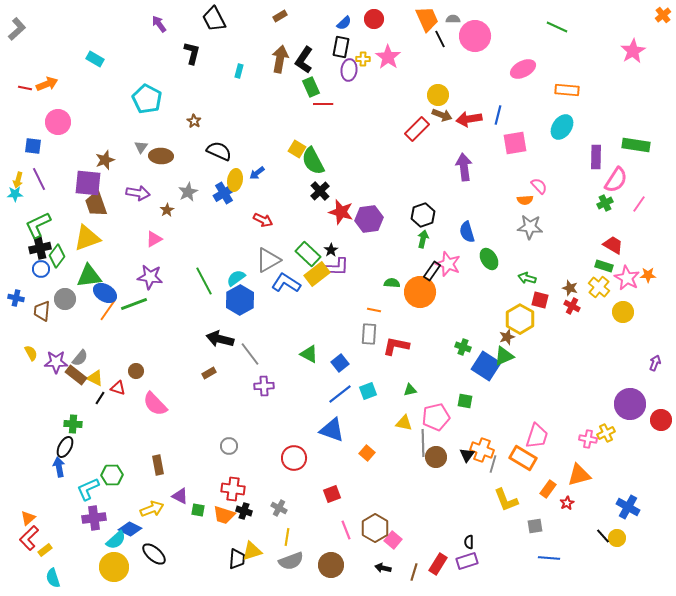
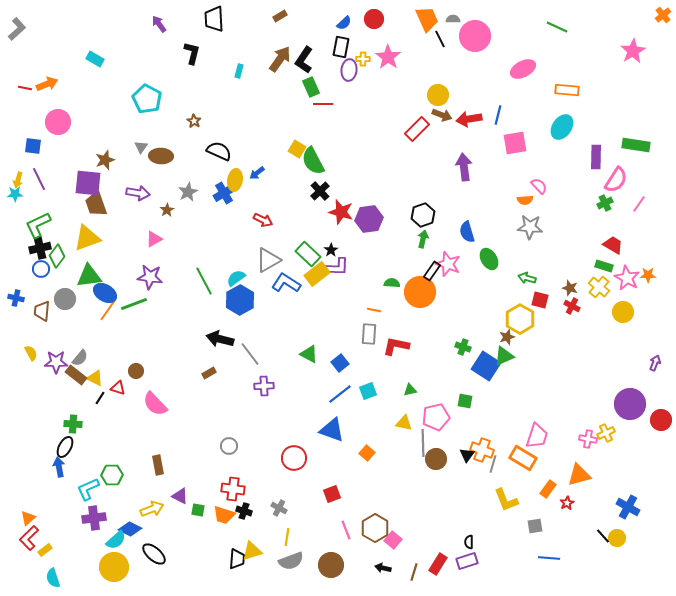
black trapezoid at (214, 19): rotated 24 degrees clockwise
brown arrow at (280, 59): rotated 24 degrees clockwise
brown circle at (436, 457): moved 2 px down
